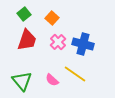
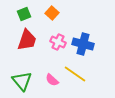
green square: rotated 16 degrees clockwise
orange square: moved 5 px up
pink cross: rotated 21 degrees counterclockwise
